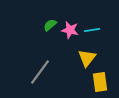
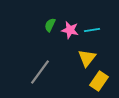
green semicircle: rotated 24 degrees counterclockwise
yellow rectangle: moved 1 px left, 1 px up; rotated 42 degrees clockwise
